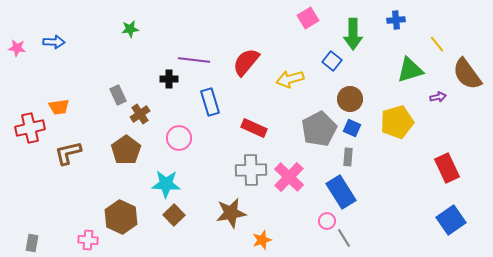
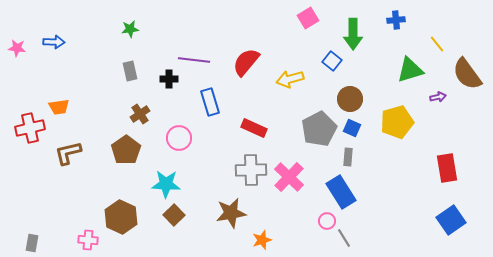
gray rectangle at (118, 95): moved 12 px right, 24 px up; rotated 12 degrees clockwise
red rectangle at (447, 168): rotated 16 degrees clockwise
